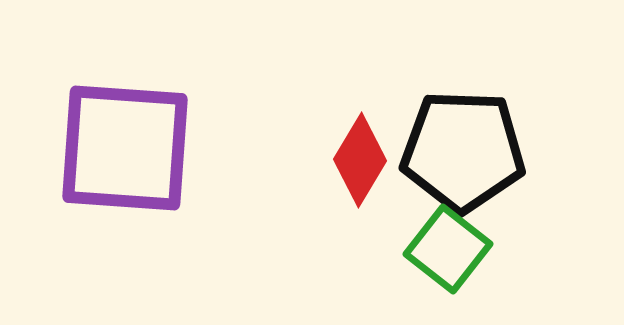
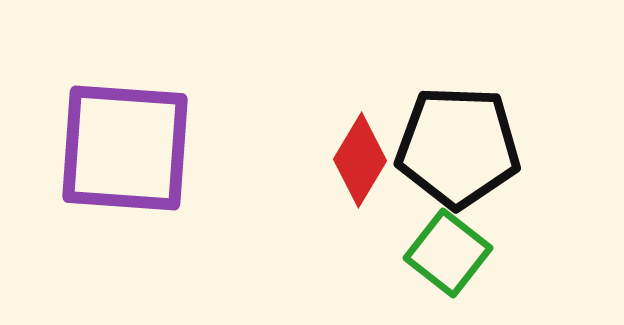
black pentagon: moved 5 px left, 4 px up
green square: moved 4 px down
